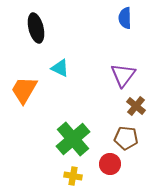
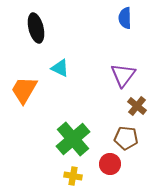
brown cross: moved 1 px right
